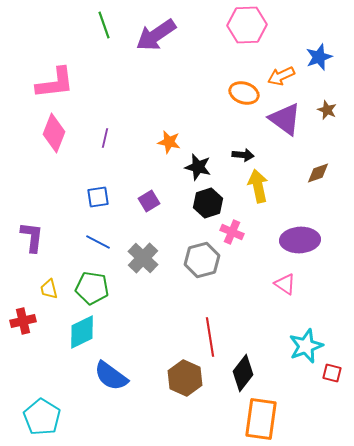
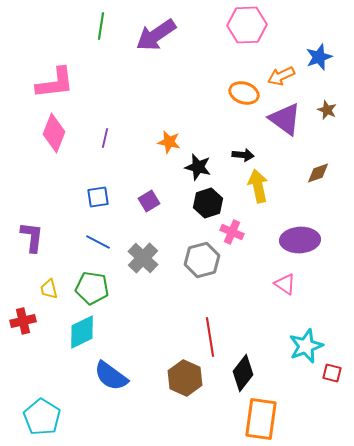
green line: moved 3 px left, 1 px down; rotated 28 degrees clockwise
